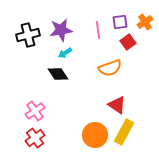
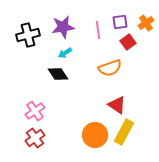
orange cross: moved 1 px right, 1 px down
purple star: moved 2 px right, 3 px up
